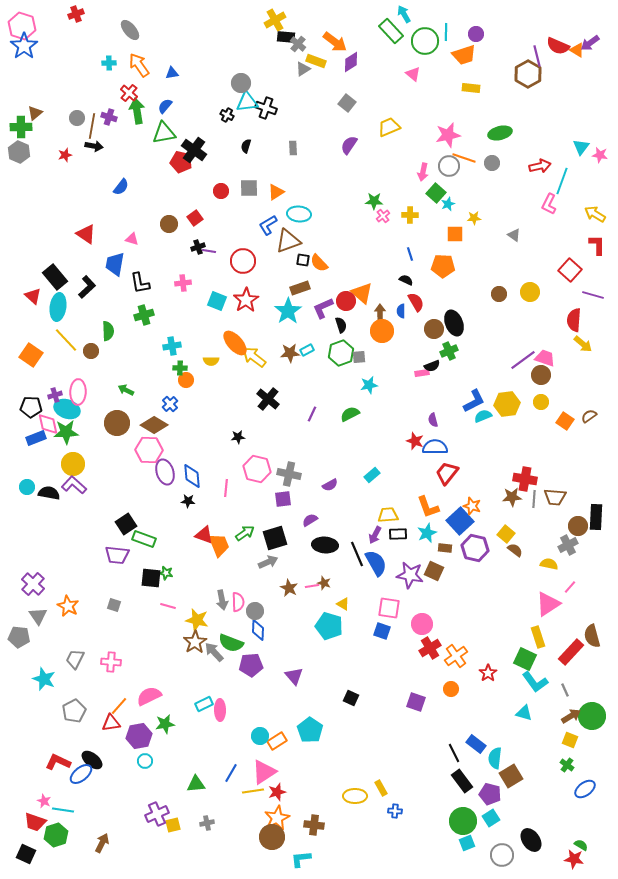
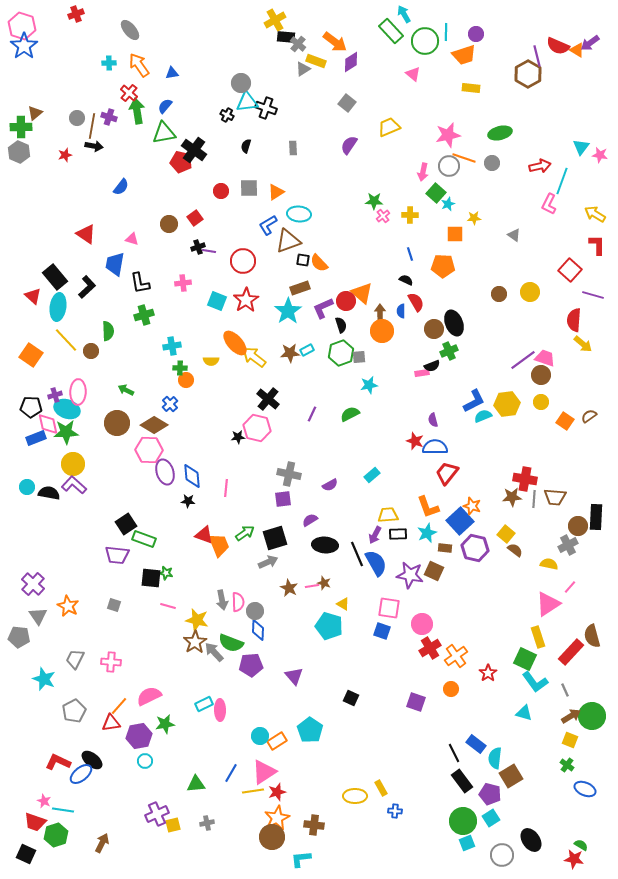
pink hexagon at (257, 469): moved 41 px up
blue ellipse at (585, 789): rotated 60 degrees clockwise
